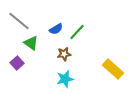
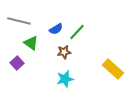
gray line: rotated 25 degrees counterclockwise
brown star: moved 2 px up
